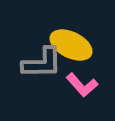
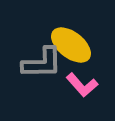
yellow ellipse: rotated 12 degrees clockwise
